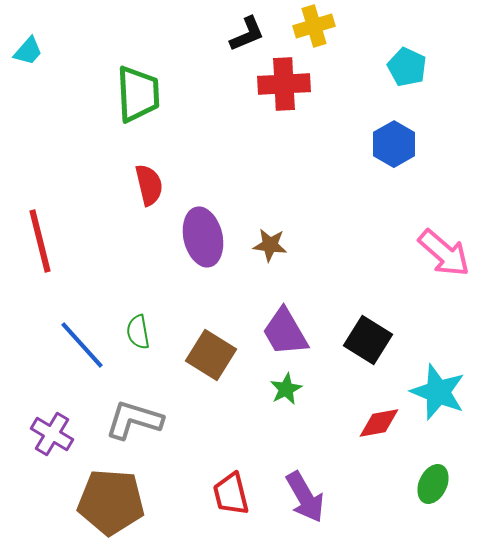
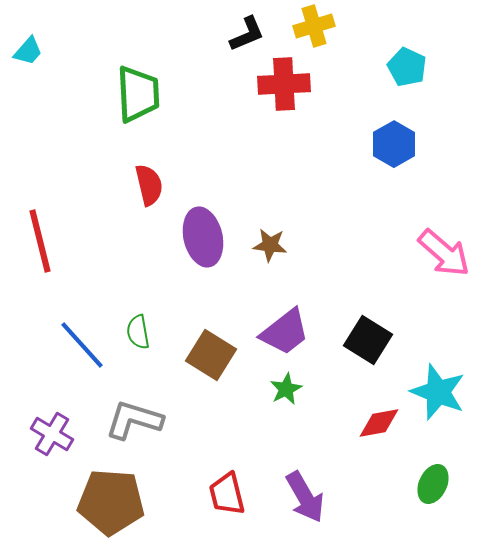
purple trapezoid: rotated 98 degrees counterclockwise
red trapezoid: moved 4 px left
